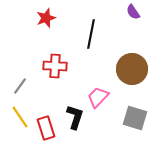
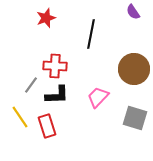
brown circle: moved 2 px right
gray line: moved 11 px right, 1 px up
black L-shape: moved 18 px left, 22 px up; rotated 70 degrees clockwise
red rectangle: moved 1 px right, 2 px up
